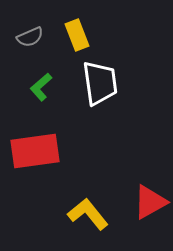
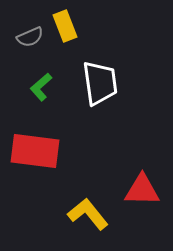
yellow rectangle: moved 12 px left, 9 px up
red rectangle: rotated 15 degrees clockwise
red triangle: moved 8 px left, 12 px up; rotated 30 degrees clockwise
